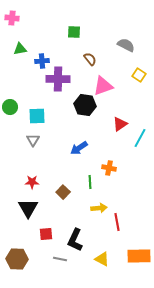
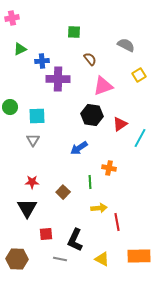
pink cross: rotated 16 degrees counterclockwise
green triangle: rotated 16 degrees counterclockwise
yellow square: rotated 24 degrees clockwise
black hexagon: moved 7 px right, 10 px down
black triangle: moved 1 px left
